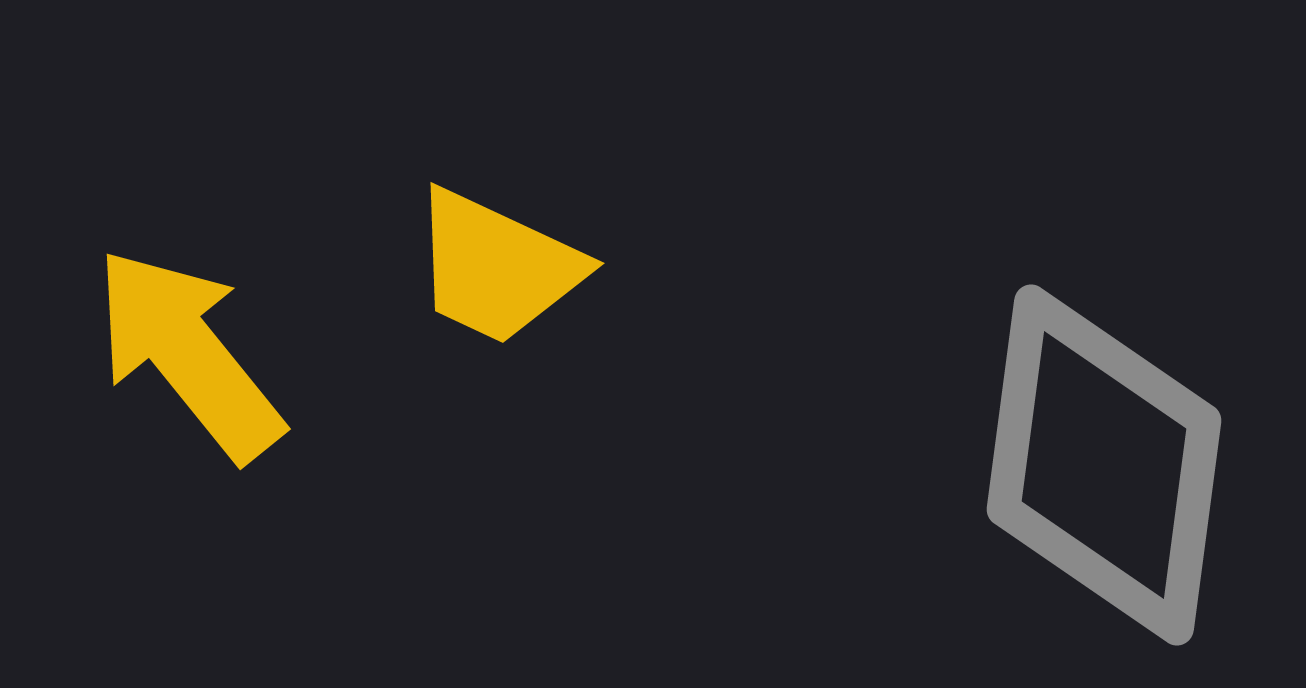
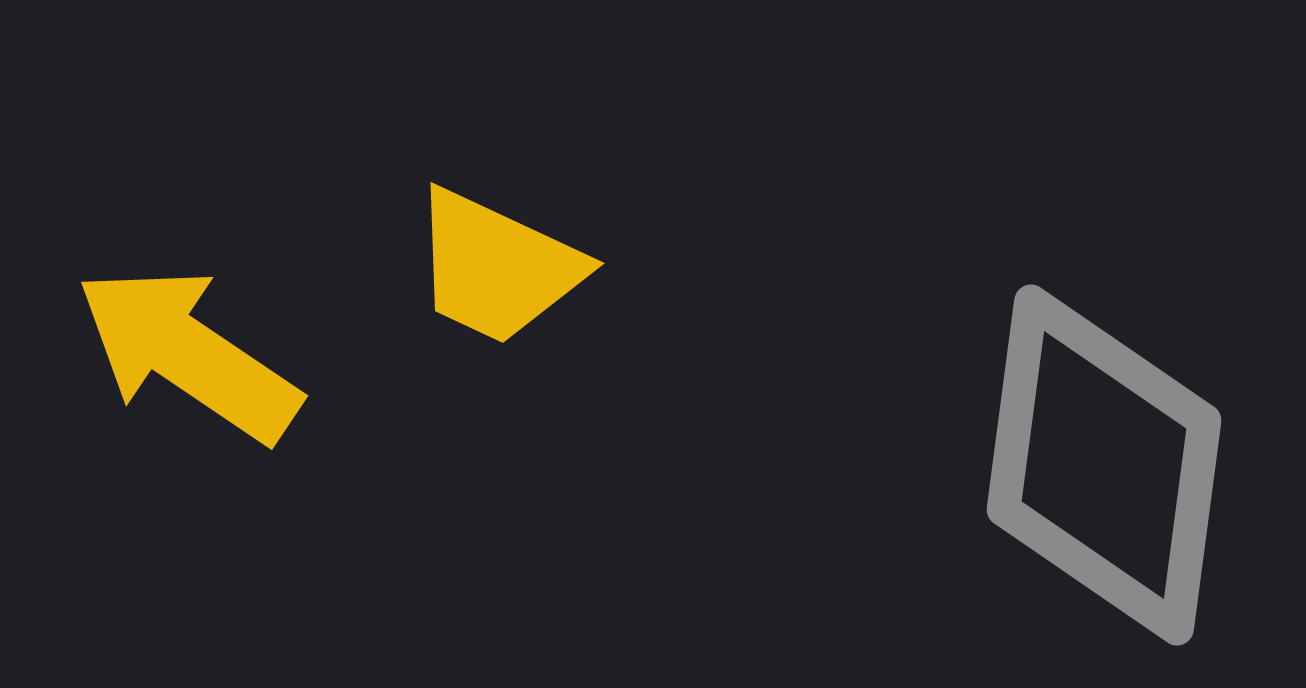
yellow arrow: rotated 17 degrees counterclockwise
